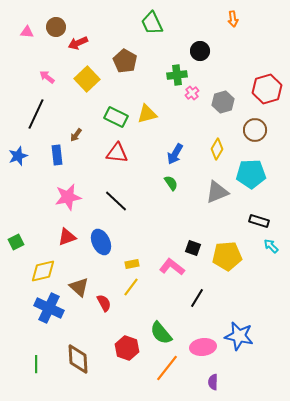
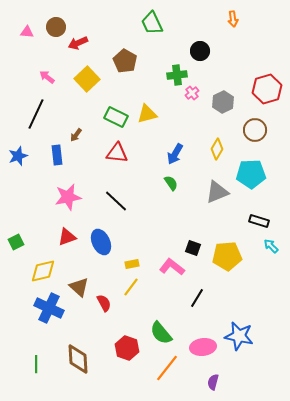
gray hexagon at (223, 102): rotated 10 degrees counterclockwise
purple semicircle at (213, 382): rotated 14 degrees clockwise
